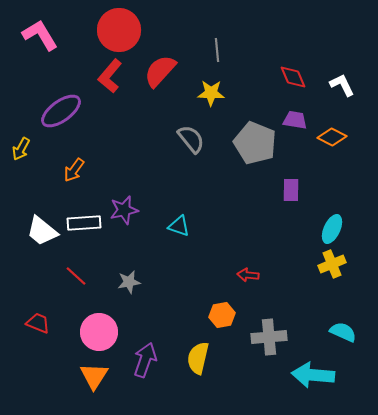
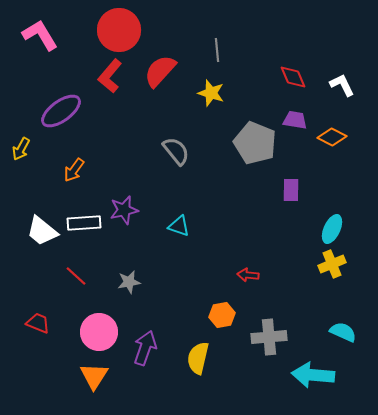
yellow star: rotated 16 degrees clockwise
gray semicircle: moved 15 px left, 12 px down
purple arrow: moved 12 px up
